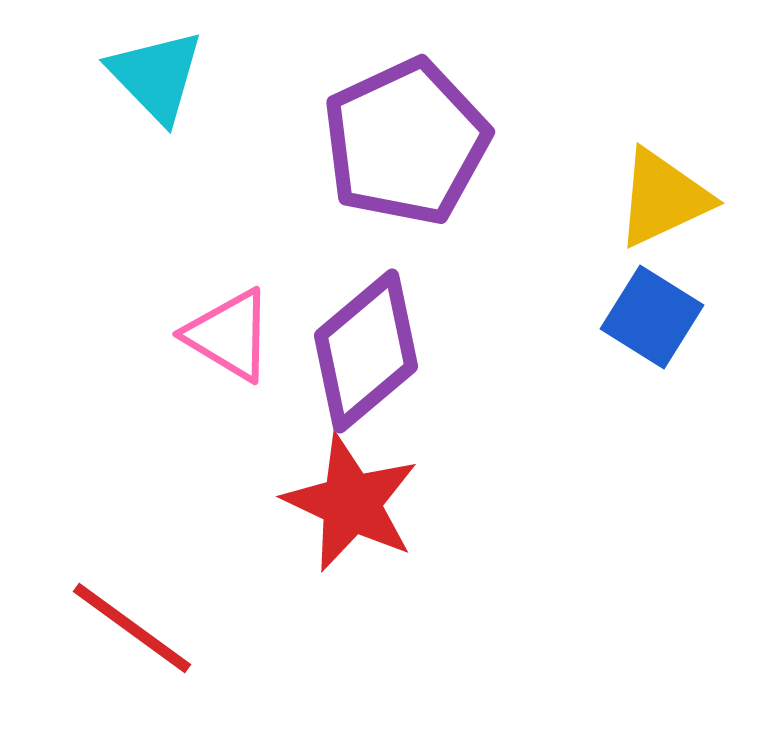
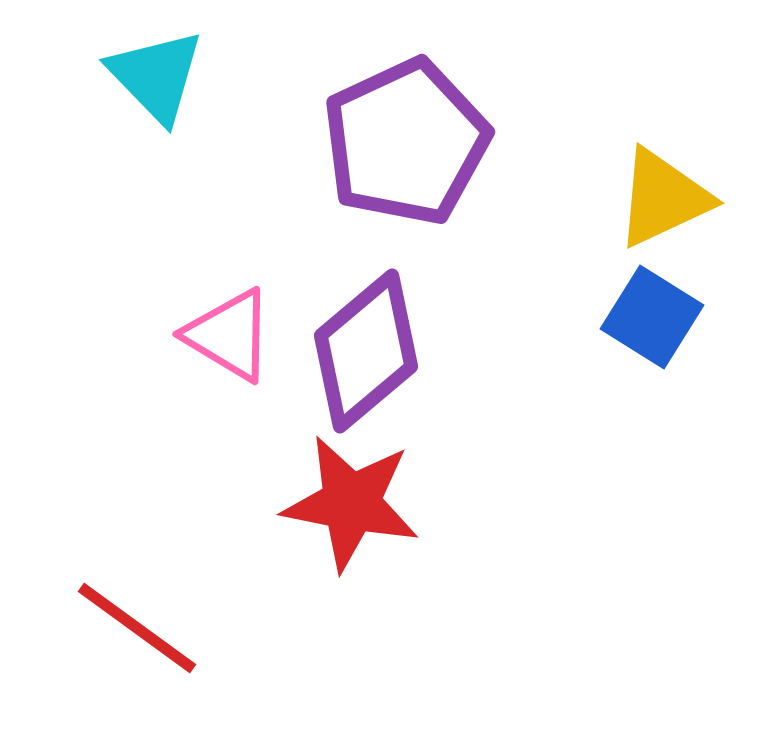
red star: rotated 14 degrees counterclockwise
red line: moved 5 px right
